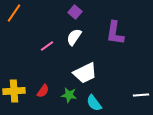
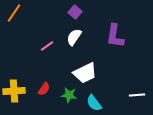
purple L-shape: moved 3 px down
red semicircle: moved 1 px right, 2 px up
white line: moved 4 px left
